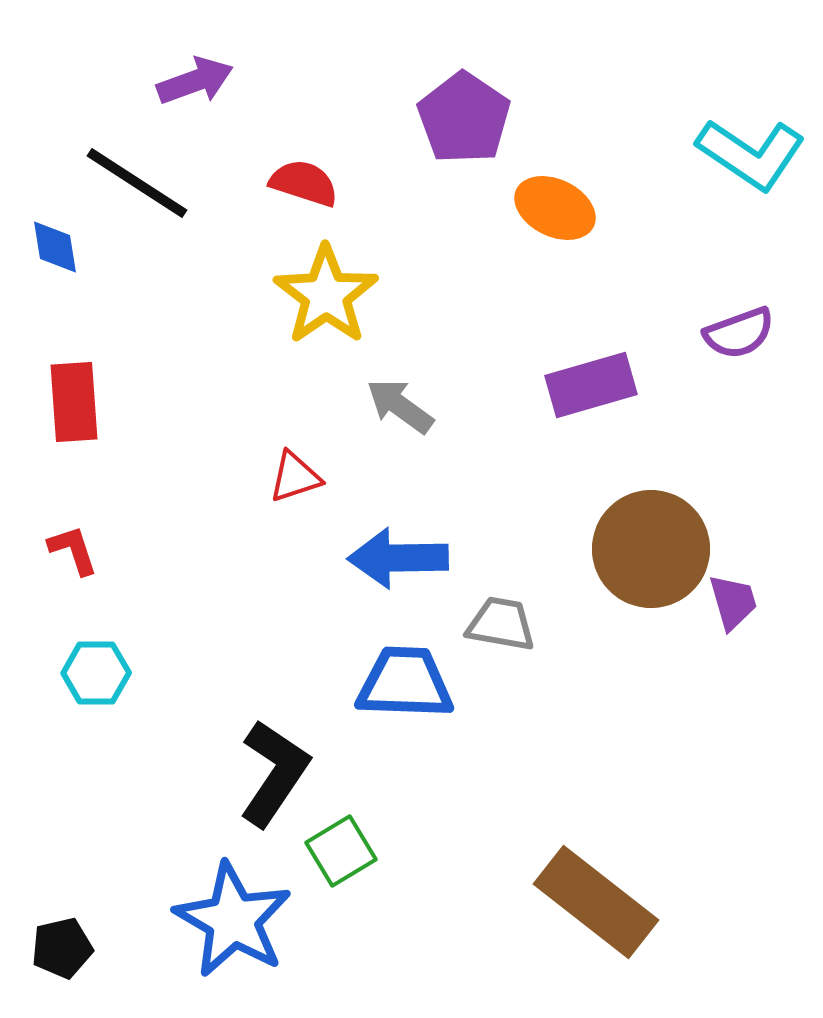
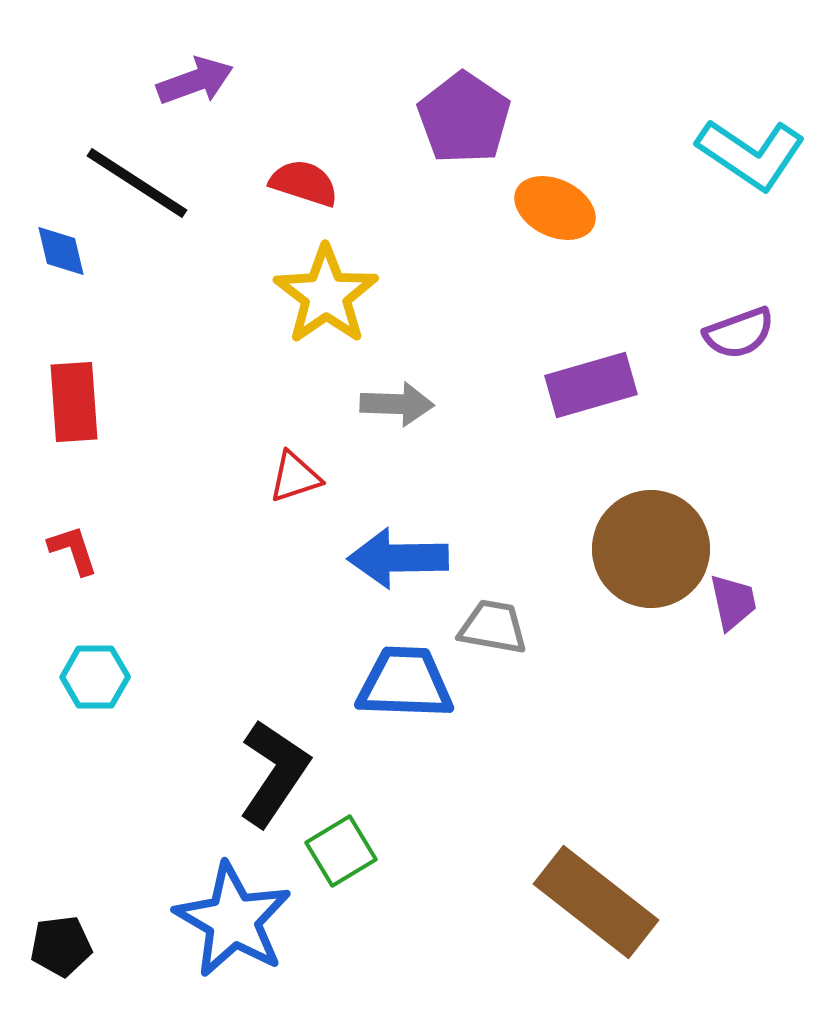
blue diamond: moved 6 px right, 4 px down; rotated 4 degrees counterclockwise
gray arrow: moved 3 px left, 2 px up; rotated 146 degrees clockwise
purple trapezoid: rotated 4 degrees clockwise
gray trapezoid: moved 8 px left, 3 px down
cyan hexagon: moved 1 px left, 4 px down
black pentagon: moved 1 px left, 2 px up; rotated 6 degrees clockwise
